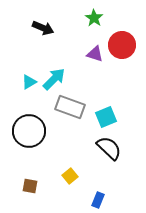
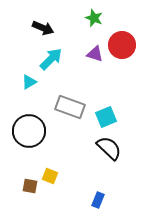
green star: rotated 12 degrees counterclockwise
cyan arrow: moved 3 px left, 20 px up
yellow square: moved 20 px left; rotated 28 degrees counterclockwise
